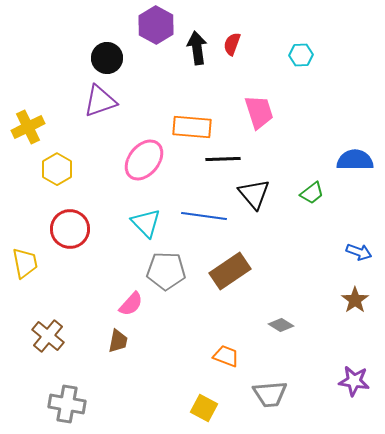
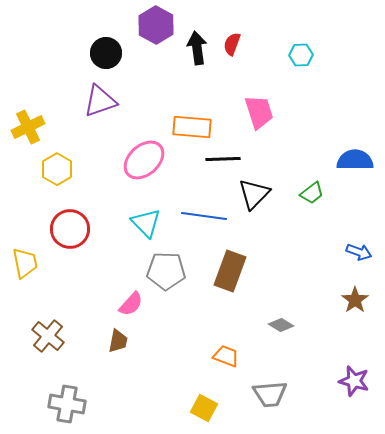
black circle: moved 1 px left, 5 px up
pink ellipse: rotated 9 degrees clockwise
black triangle: rotated 24 degrees clockwise
brown rectangle: rotated 36 degrees counterclockwise
purple star: rotated 8 degrees clockwise
